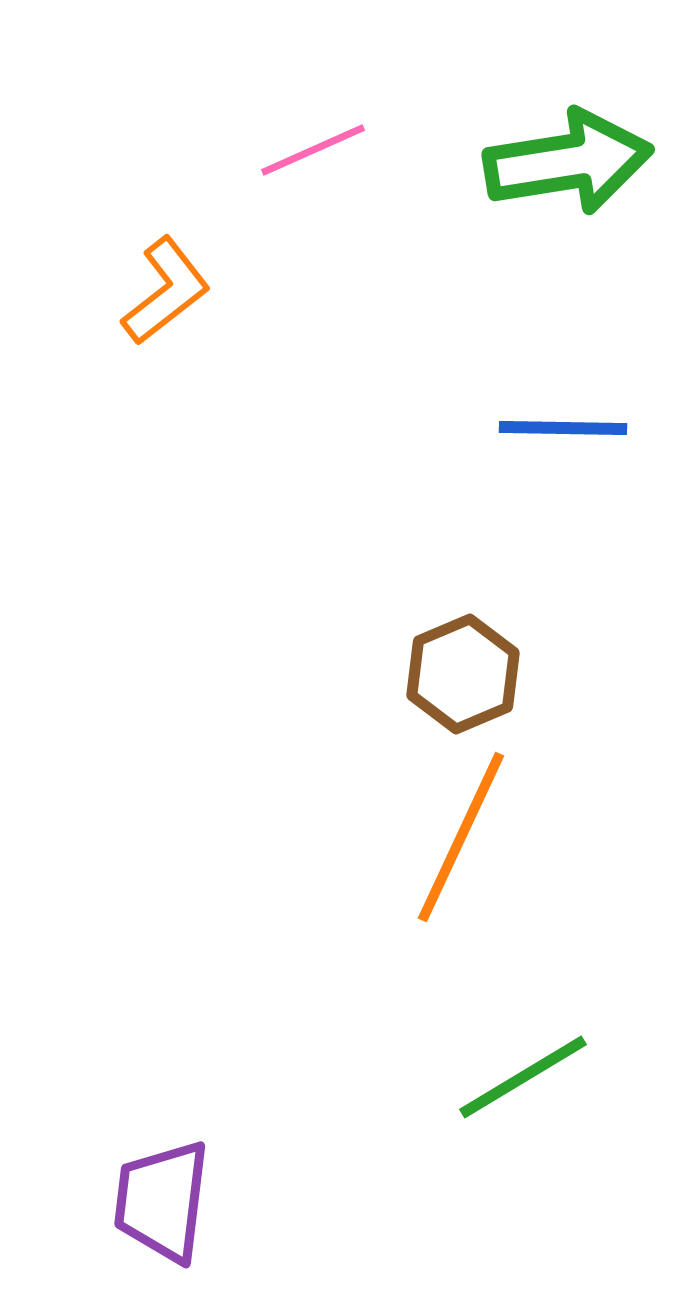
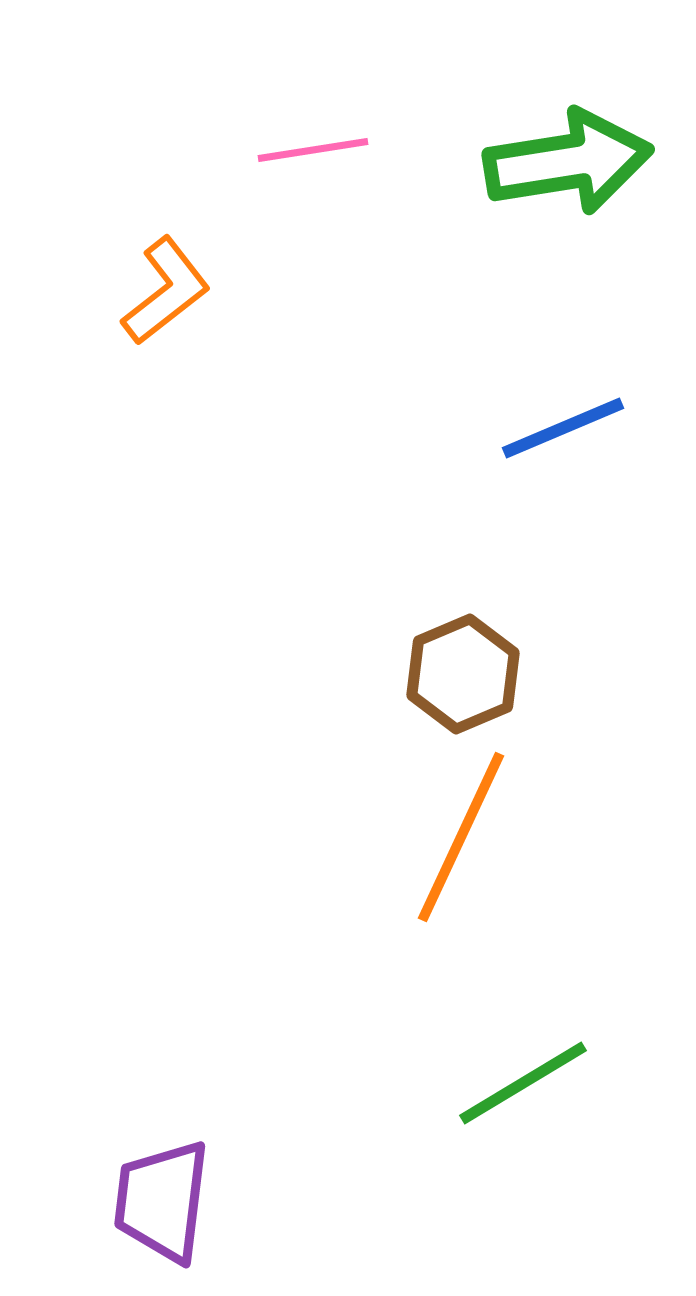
pink line: rotated 15 degrees clockwise
blue line: rotated 24 degrees counterclockwise
green line: moved 6 px down
